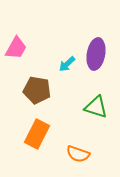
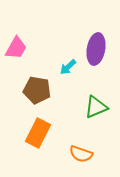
purple ellipse: moved 5 px up
cyan arrow: moved 1 px right, 3 px down
green triangle: rotated 40 degrees counterclockwise
orange rectangle: moved 1 px right, 1 px up
orange semicircle: moved 3 px right
